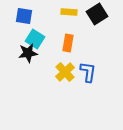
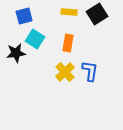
blue square: rotated 24 degrees counterclockwise
black star: moved 12 px left
blue L-shape: moved 2 px right, 1 px up
